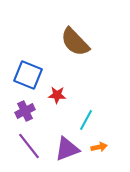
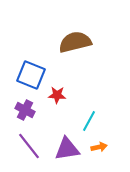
brown semicircle: rotated 120 degrees clockwise
blue square: moved 3 px right
purple cross: moved 1 px up; rotated 36 degrees counterclockwise
cyan line: moved 3 px right, 1 px down
purple triangle: rotated 12 degrees clockwise
